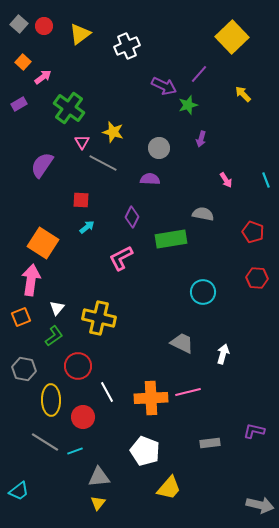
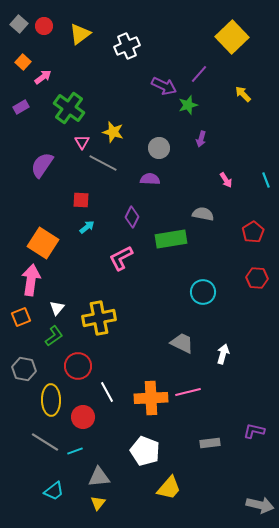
purple rectangle at (19, 104): moved 2 px right, 3 px down
red pentagon at (253, 232): rotated 20 degrees clockwise
yellow cross at (99, 318): rotated 24 degrees counterclockwise
cyan trapezoid at (19, 491): moved 35 px right
